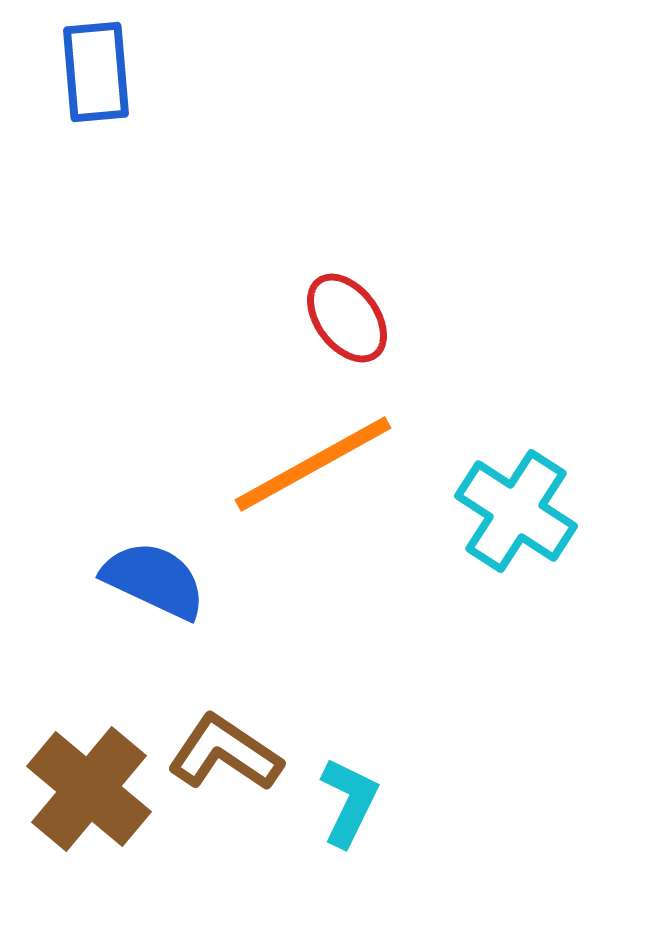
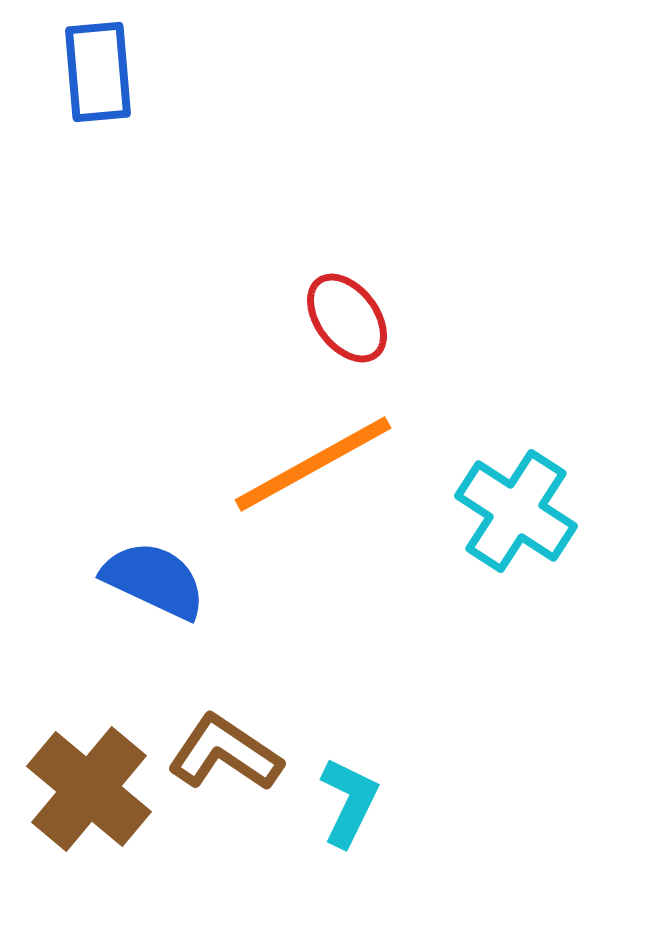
blue rectangle: moved 2 px right
